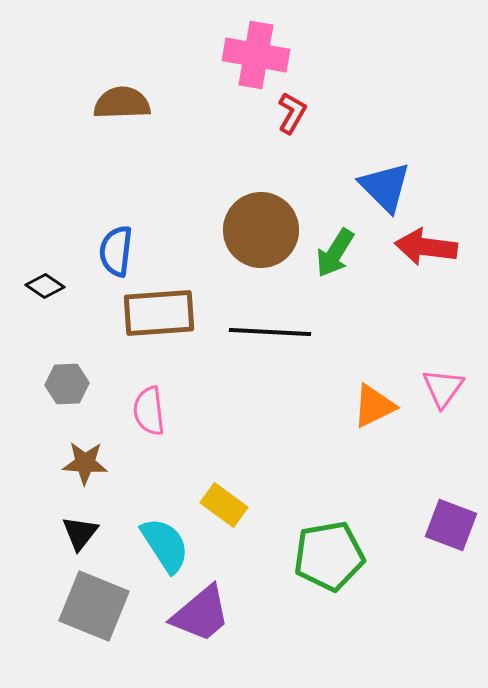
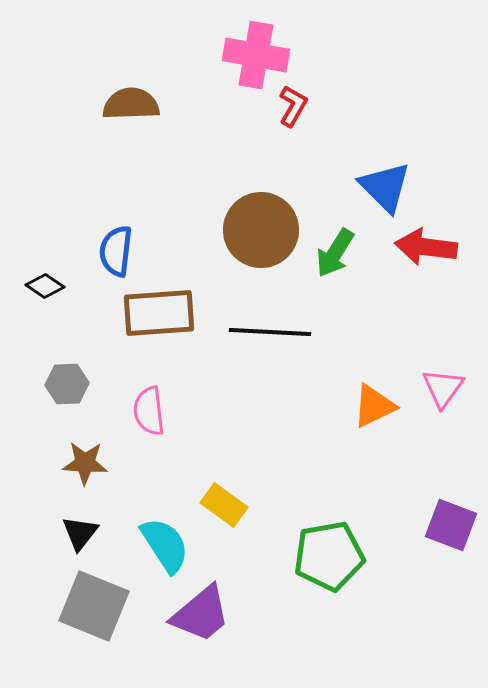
brown semicircle: moved 9 px right, 1 px down
red L-shape: moved 1 px right, 7 px up
